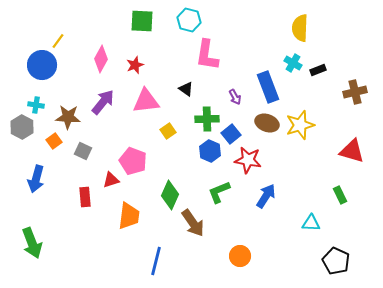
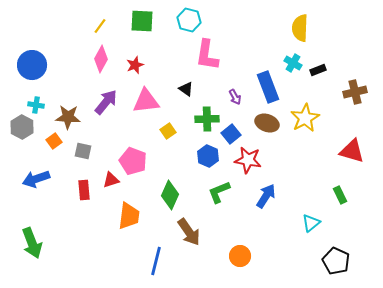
yellow line at (58, 41): moved 42 px right, 15 px up
blue circle at (42, 65): moved 10 px left
purple arrow at (103, 102): moved 3 px right
yellow star at (300, 125): moved 5 px right, 7 px up; rotated 12 degrees counterclockwise
gray square at (83, 151): rotated 12 degrees counterclockwise
blue hexagon at (210, 151): moved 2 px left, 5 px down
blue arrow at (36, 179): rotated 56 degrees clockwise
red rectangle at (85, 197): moved 1 px left, 7 px up
brown arrow at (193, 223): moved 4 px left, 9 px down
cyan triangle at (311, 223): rotated 42 degrees counterclockwise
